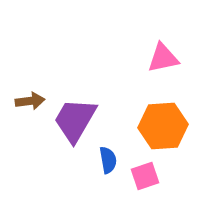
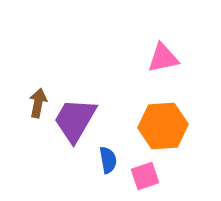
brown arrow: moved 8 px right, 2 px down; rotated 72 degrees counterclockwise
